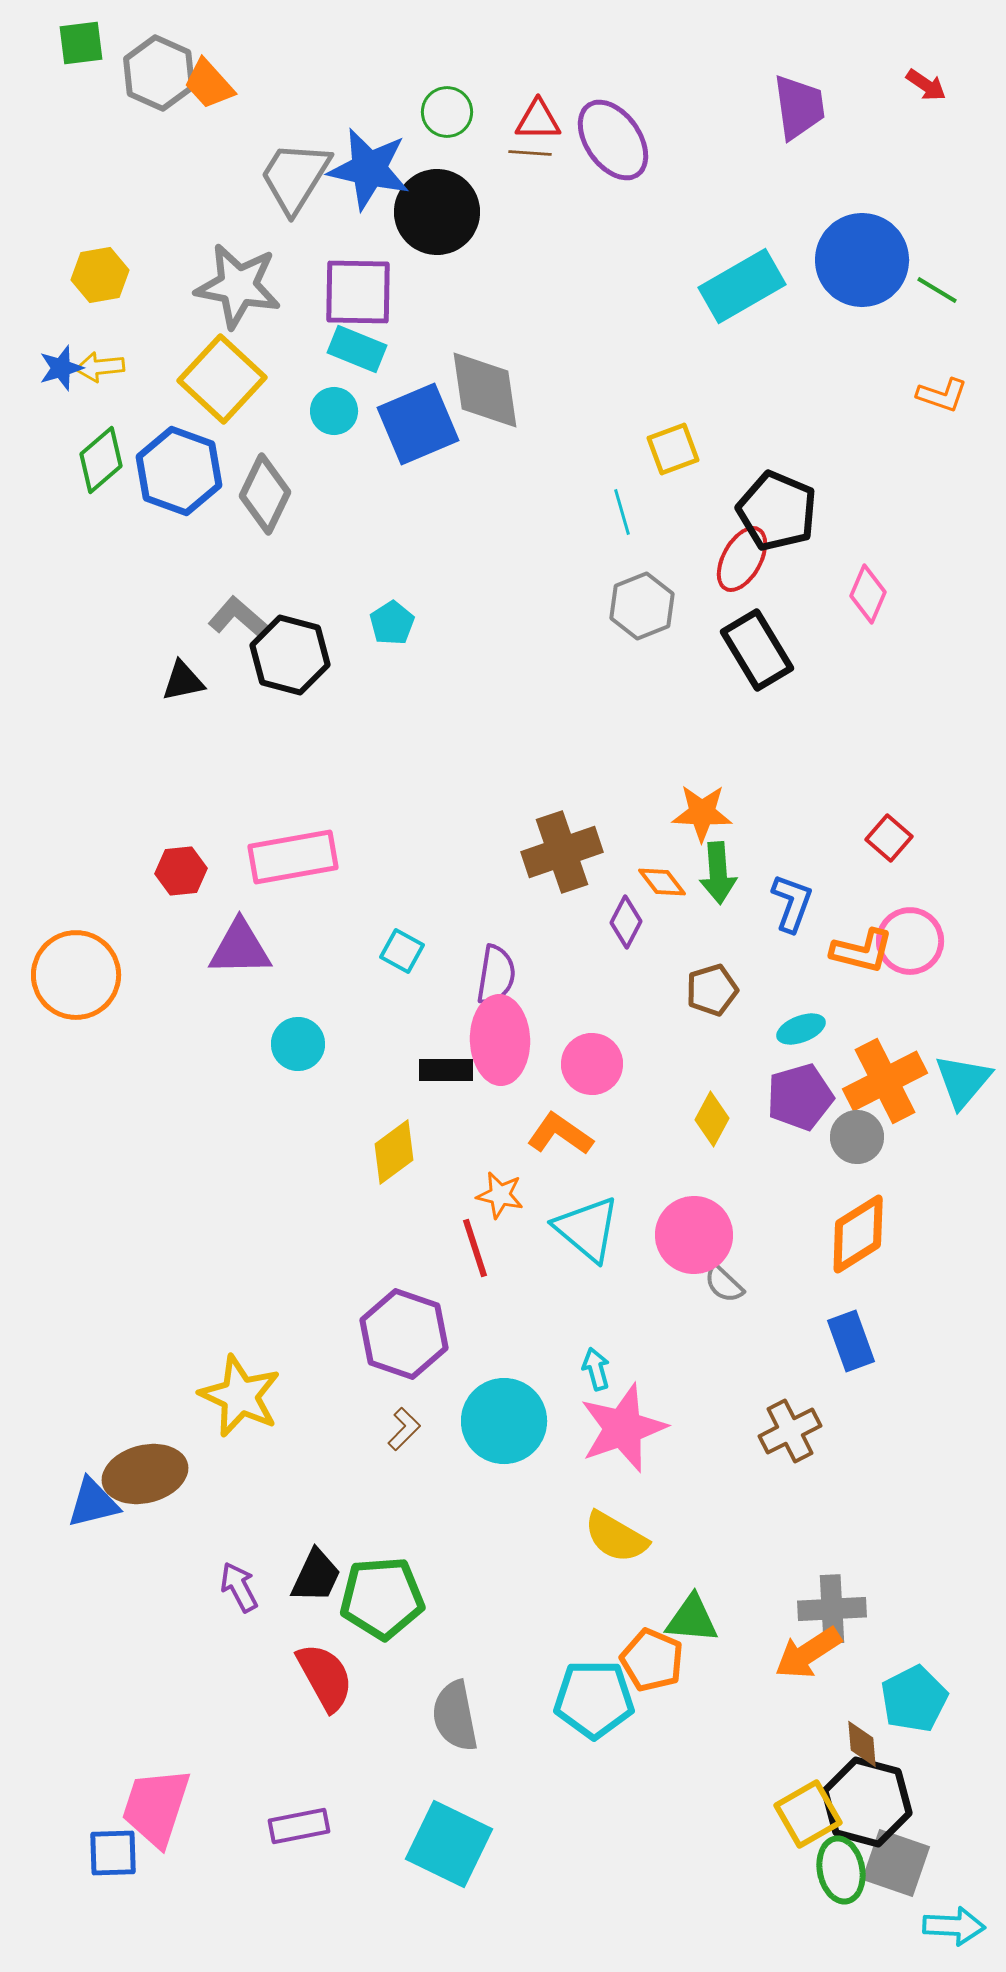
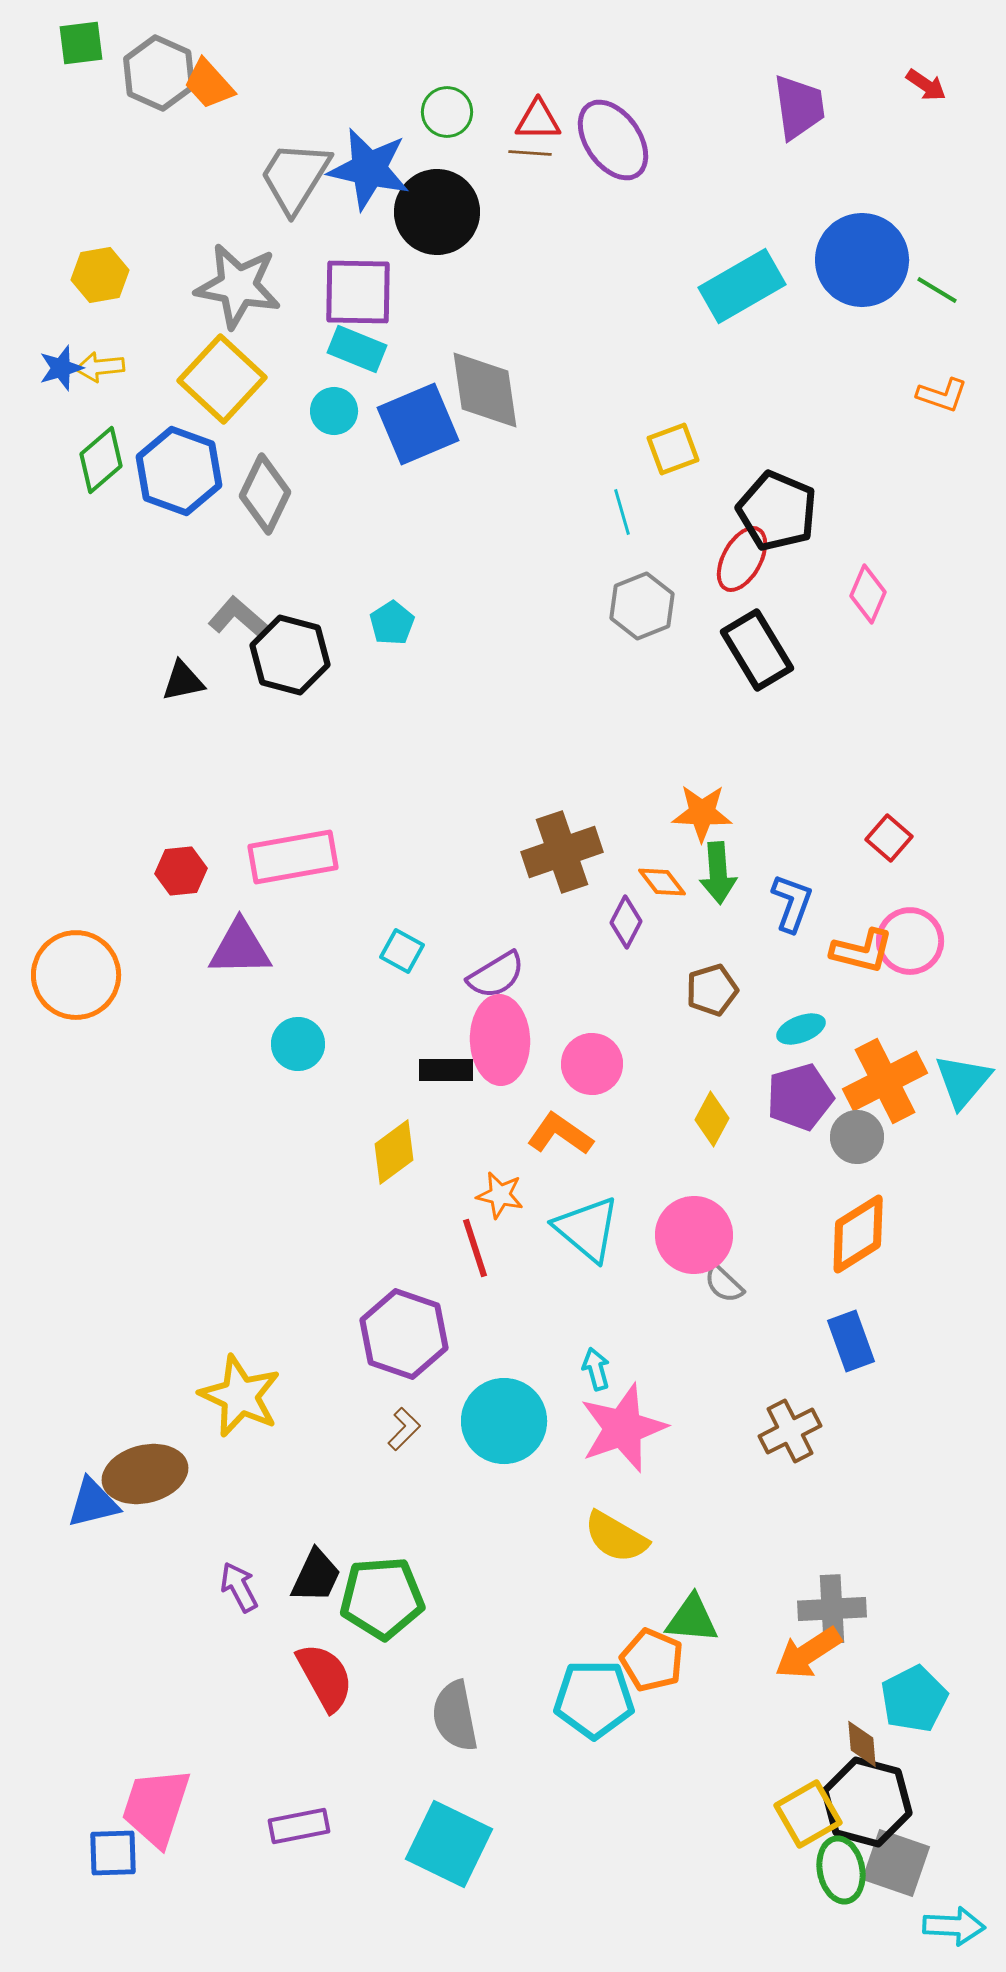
purple semicircle at (496, 975): rotated 50 degrees clockwise
